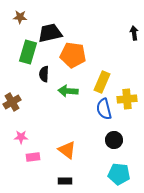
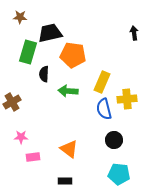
orange triangle: moved 2 px right, 1 px up
